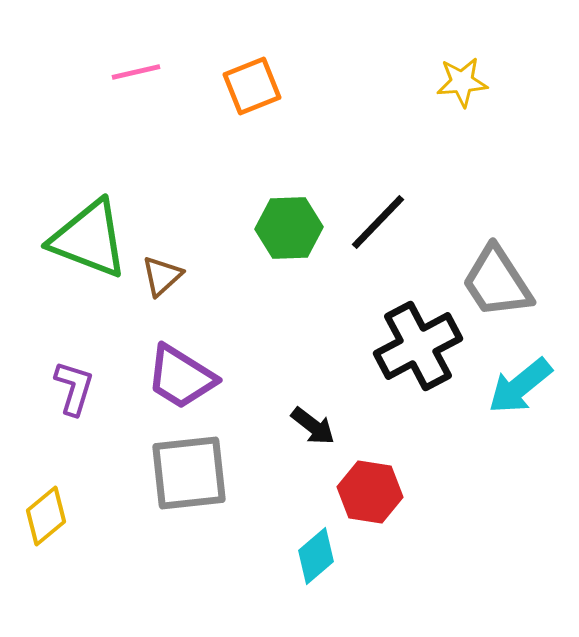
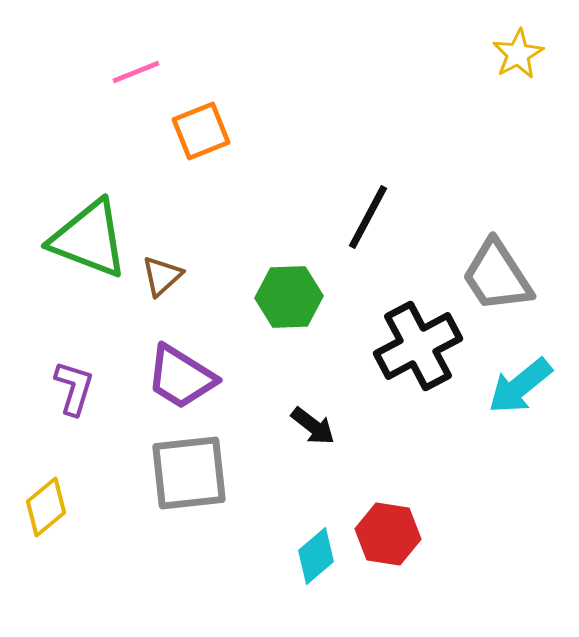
pink line: rotated 9 degrees counterclockwise
yellow star: moved 56 px right, 28 px up; rotated 24 degrees counterclockwise
orange square: moved 51 px left, 45 px down
black line: moved 10 px left, 5 px up; rotated 16 degrees counterclockwise
green hexagon: moved 69 px down
gray trapezoid: moved 6 px up
red hexagon: moved 18 px right, 42 px down
yellow diamond: moved 9 px up
